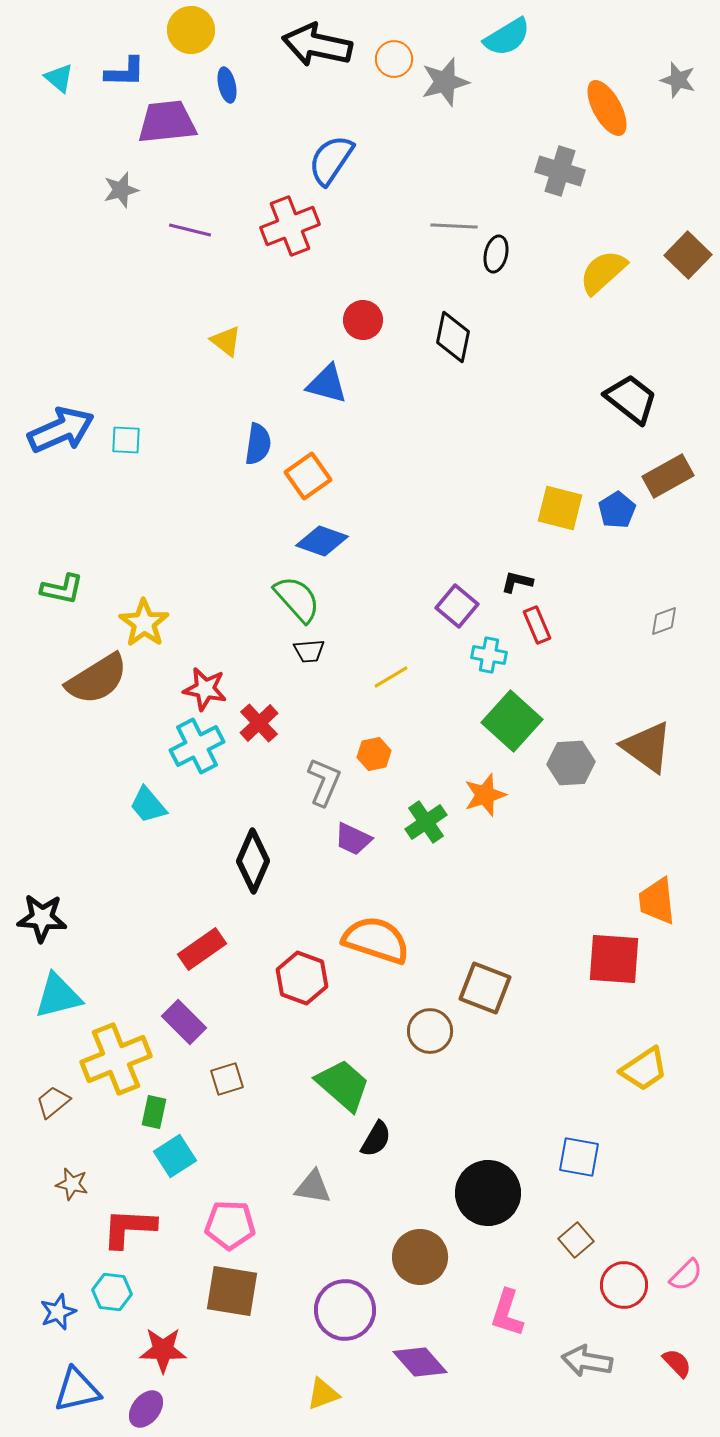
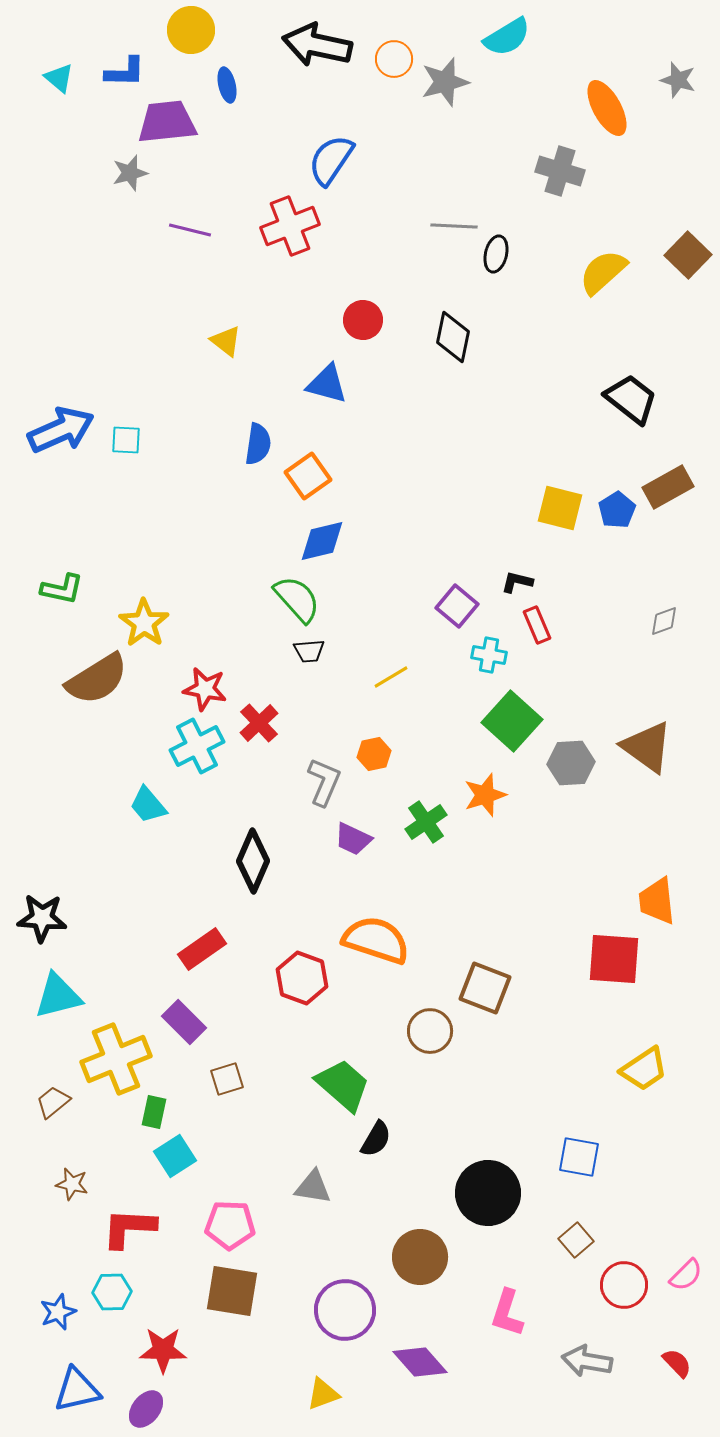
gray star at (121, 190): moved 9 px right, 17 px up
brown rectangle at (668, 476): moved 11 px down
blue diamond at (322, 541): rotated 33 degrees counterclockwise
cyan hexagon at (112, 1292): rotated 9 degrees counterclockwise
